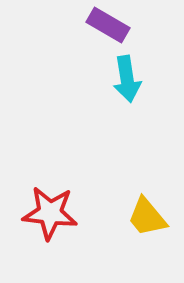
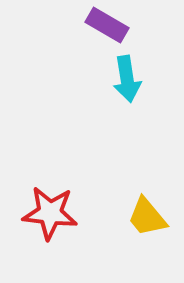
purple rectangle: moved 1 px left
